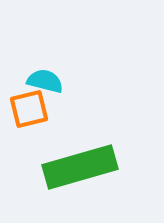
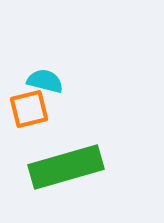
green rectangle: moved 14 px left
